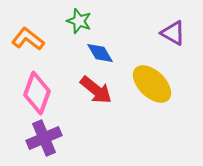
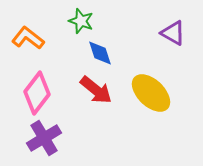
green star: moved 2 px right
orange L-shape: moved 1 px up
blue diamond: rotated 12 degrees clockwise
yellow ellipse: moved 1 px left, 9 px down
pink diamond: rotated 18 degrees clockwise
purple cross: rotated 8 degrees counterclockwise
